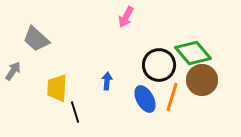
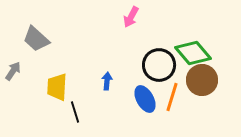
pink arrow: moved 5 px right
yellow trapezoid: moved 1 px up
